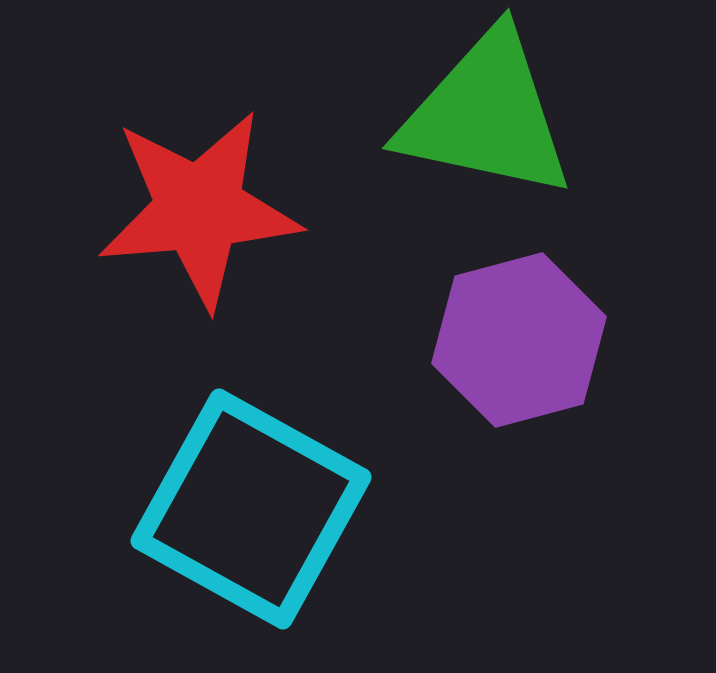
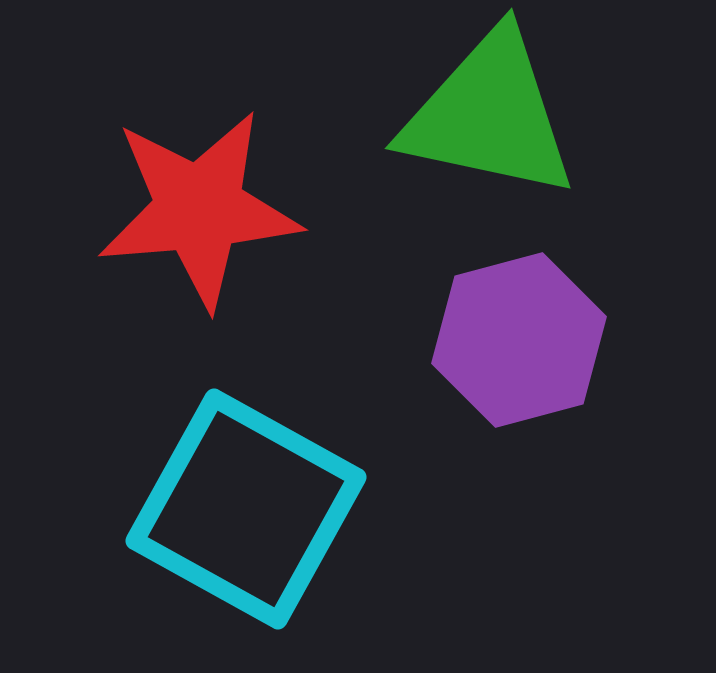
green triangle: moved 3 px right
cyan square: moved 5 px left
